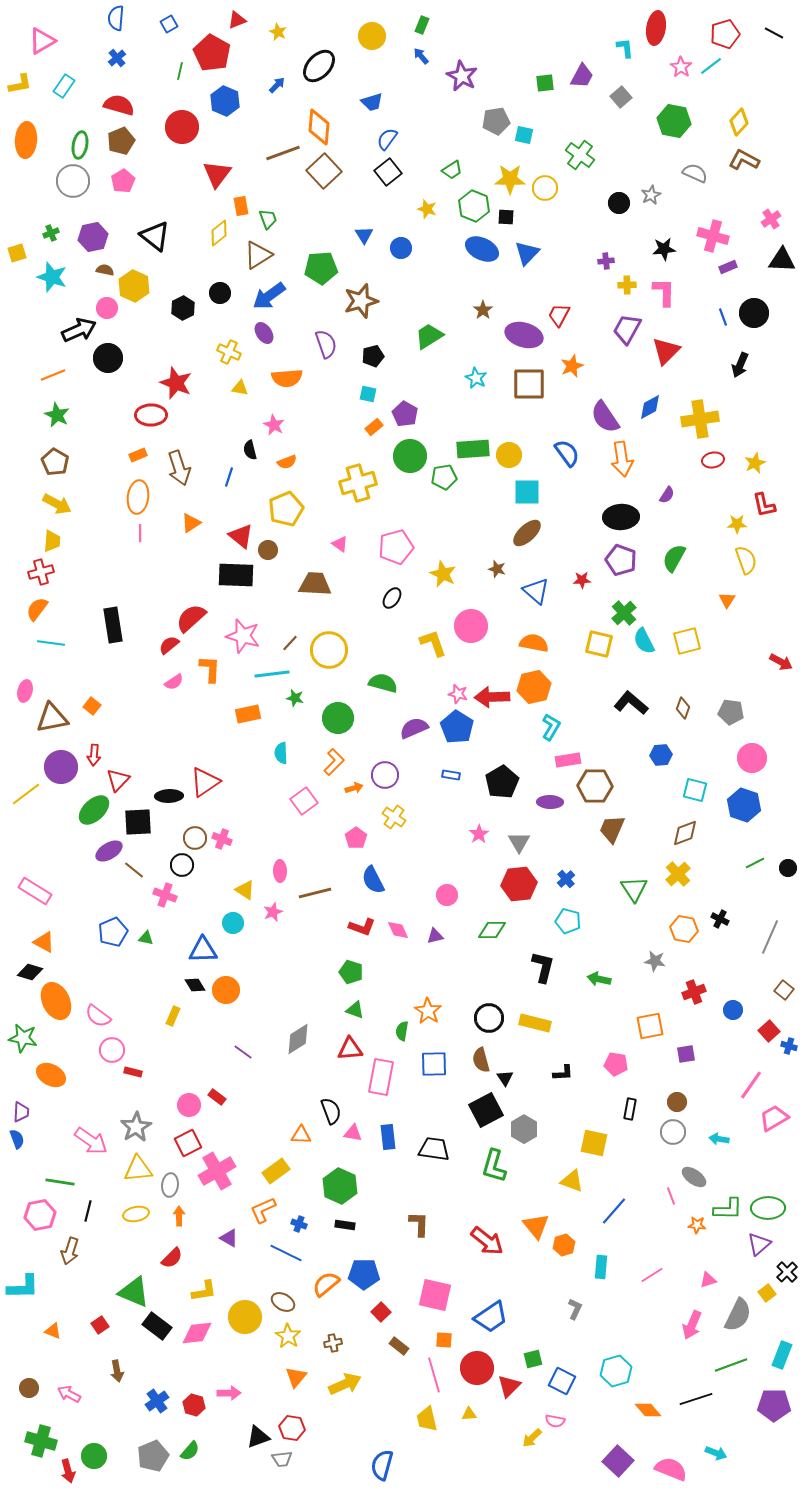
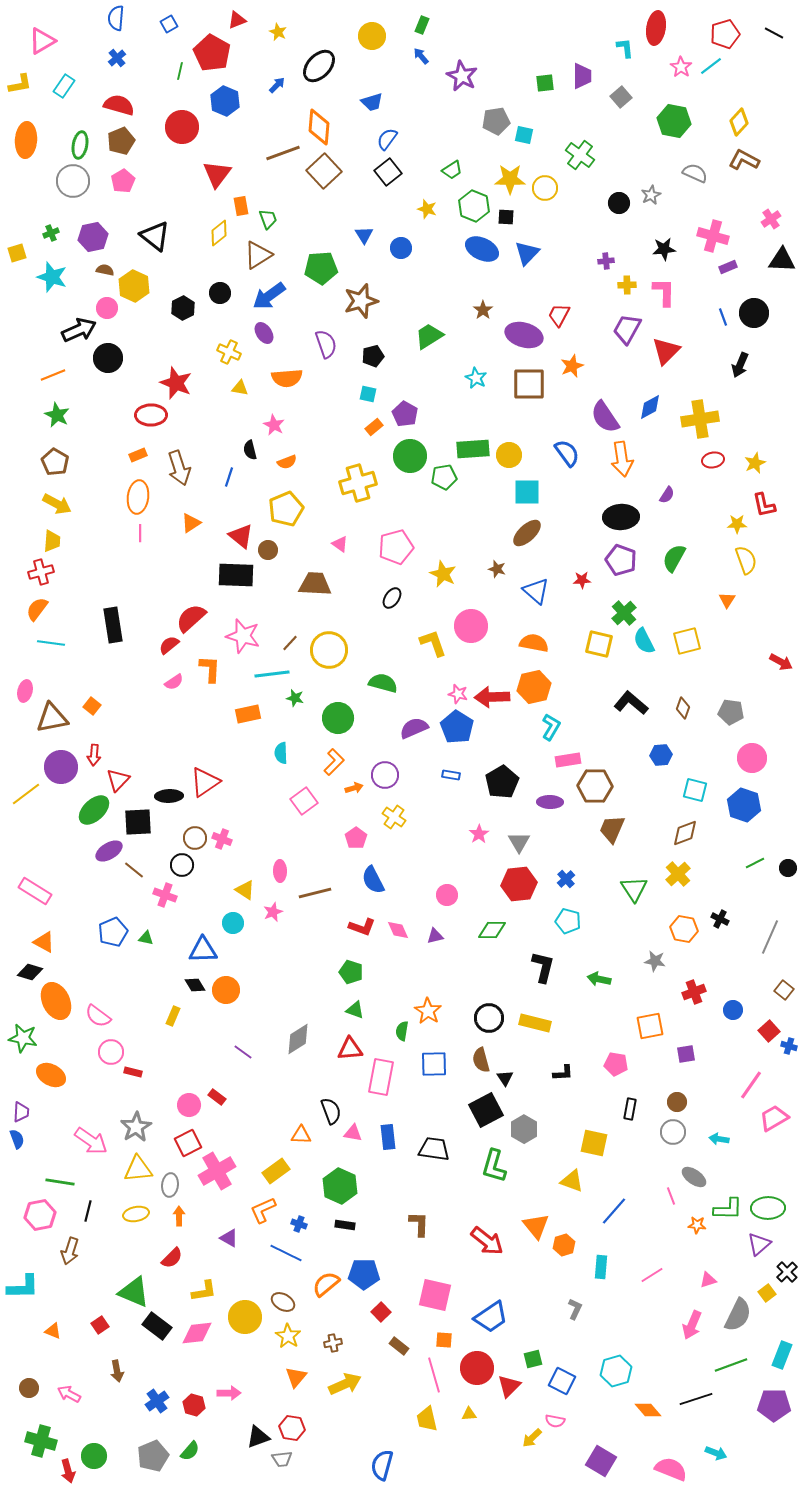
purple trapezoid at (582, 76): rotated 28 degrees counterclockwise
pink circle at (112, 1050): moved 1 px left, 2 px down
purple square at (618, 1461): moved 17 px left; rotated 12 degrees counterclockwise
